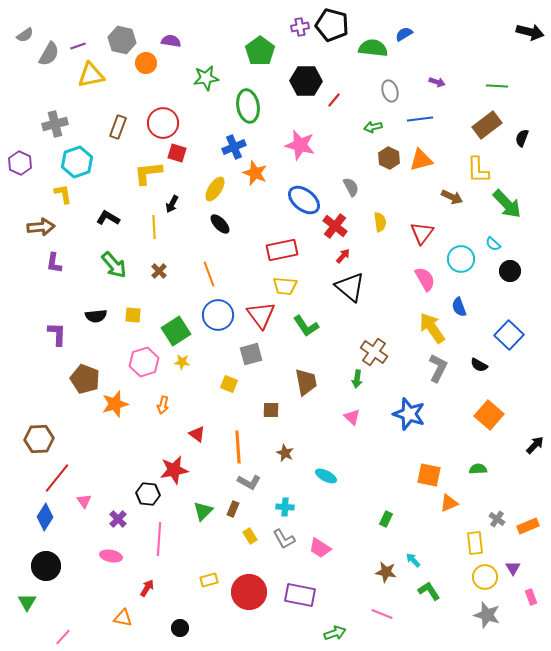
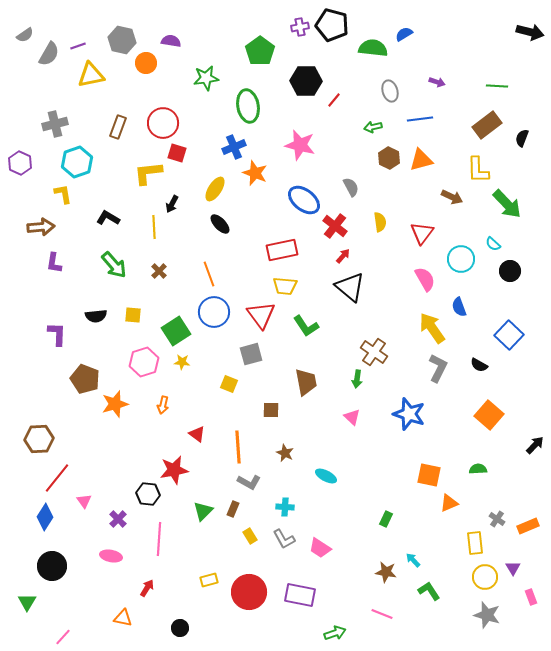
blue circle at (218, 315): moved 4 px left, 3 px up
black circle at (46, 566): moved 6 px right
